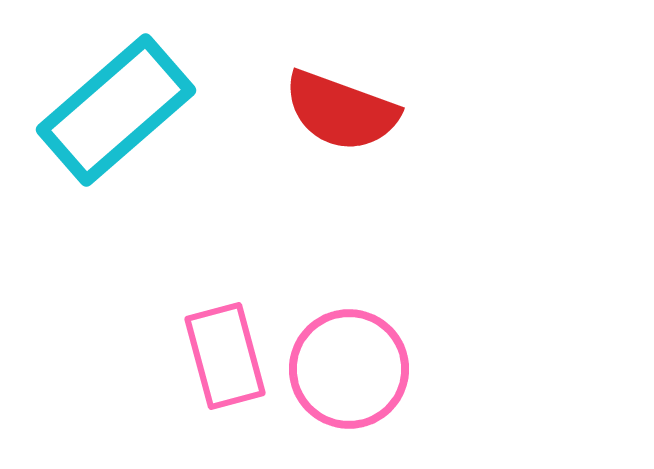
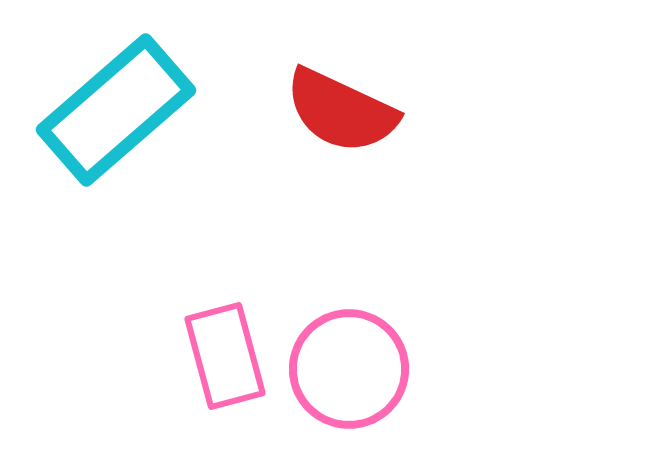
red semicircle: rotated 5 degrees clockwise
